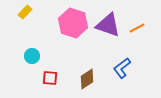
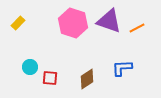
yellow rectangle: moved 7 px left, 11 px down
purple triangle: moved 1 px right, 4 px up
cyan circle: moved 2 px left, 11 px down
blue L-shape: rotated 35 degrees clockwise
